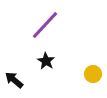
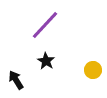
yellow circle: moved 4 px up
black arrow: moved 2 px right; rotated 18 degrees clockwise
